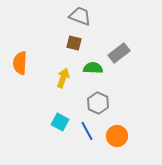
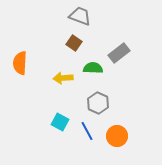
brown square: rotated 21 degrees clockwise
yellow arrow: rotated 114 degrees counterclockwise
